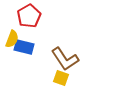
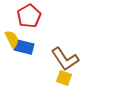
yellow semicircle: rotated 48 degrees counterclockwise
yellow square: moved 3 px right
